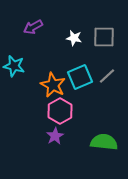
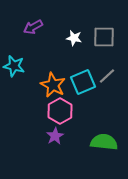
cyan square: moved 3 px right, 5 px down
